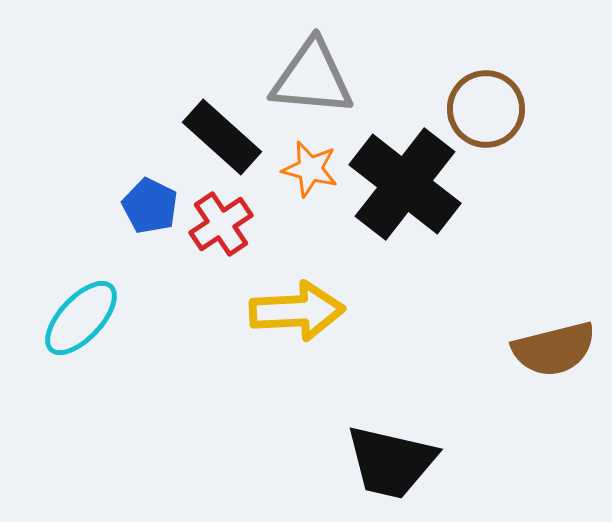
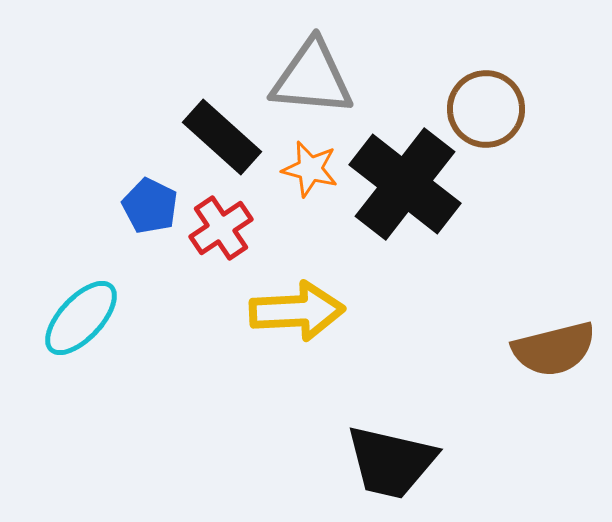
red cross: moved 4 px down
